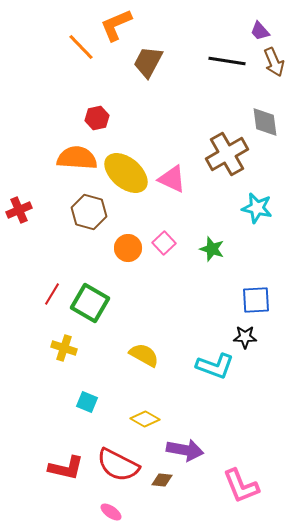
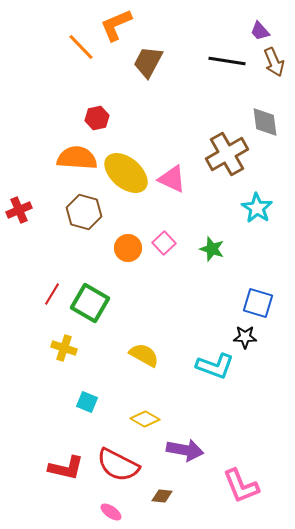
cyan star: rotated 20 degrees clockwise
brown hexagon: moved 5 px left
blue square: moved 2 px right, 3 px down; rotated 20 degrees clockwise
brown diamond: moved 16 px down
